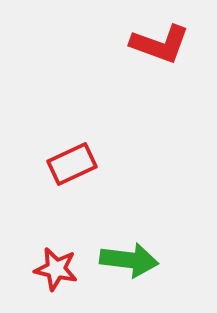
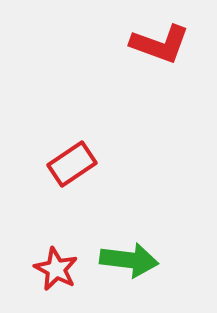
red rectangle: rotated 9 degrees counterclockwise
red star: rotated 15 degrees clockwise
